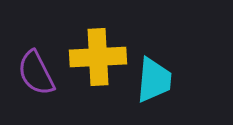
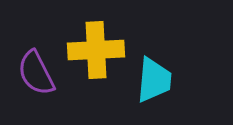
yellow cross: moved 2 px left, 7 px up
